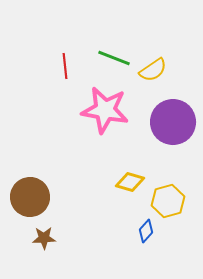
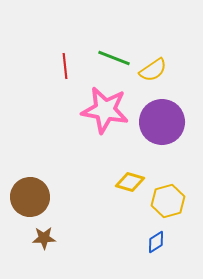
purple circle: moved 11 px left
blue diamond: moved 10 px right, 11 px down; rotated 15 degrees clockwise
